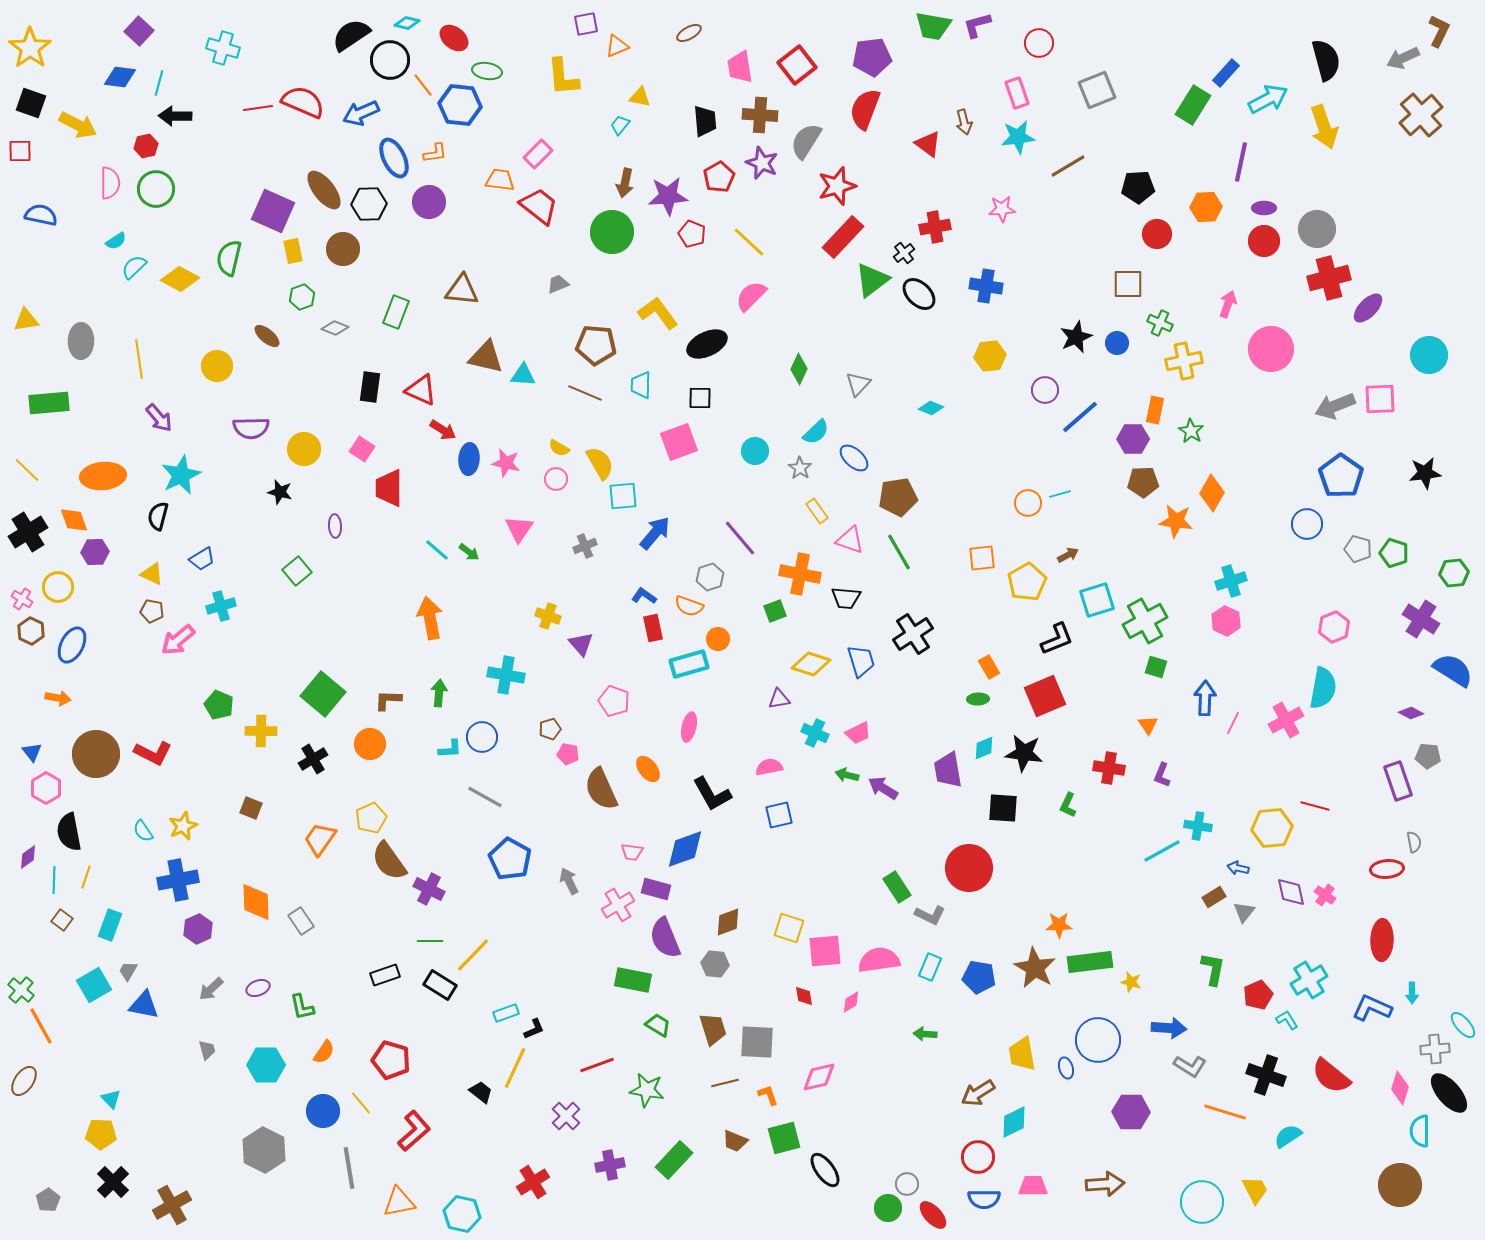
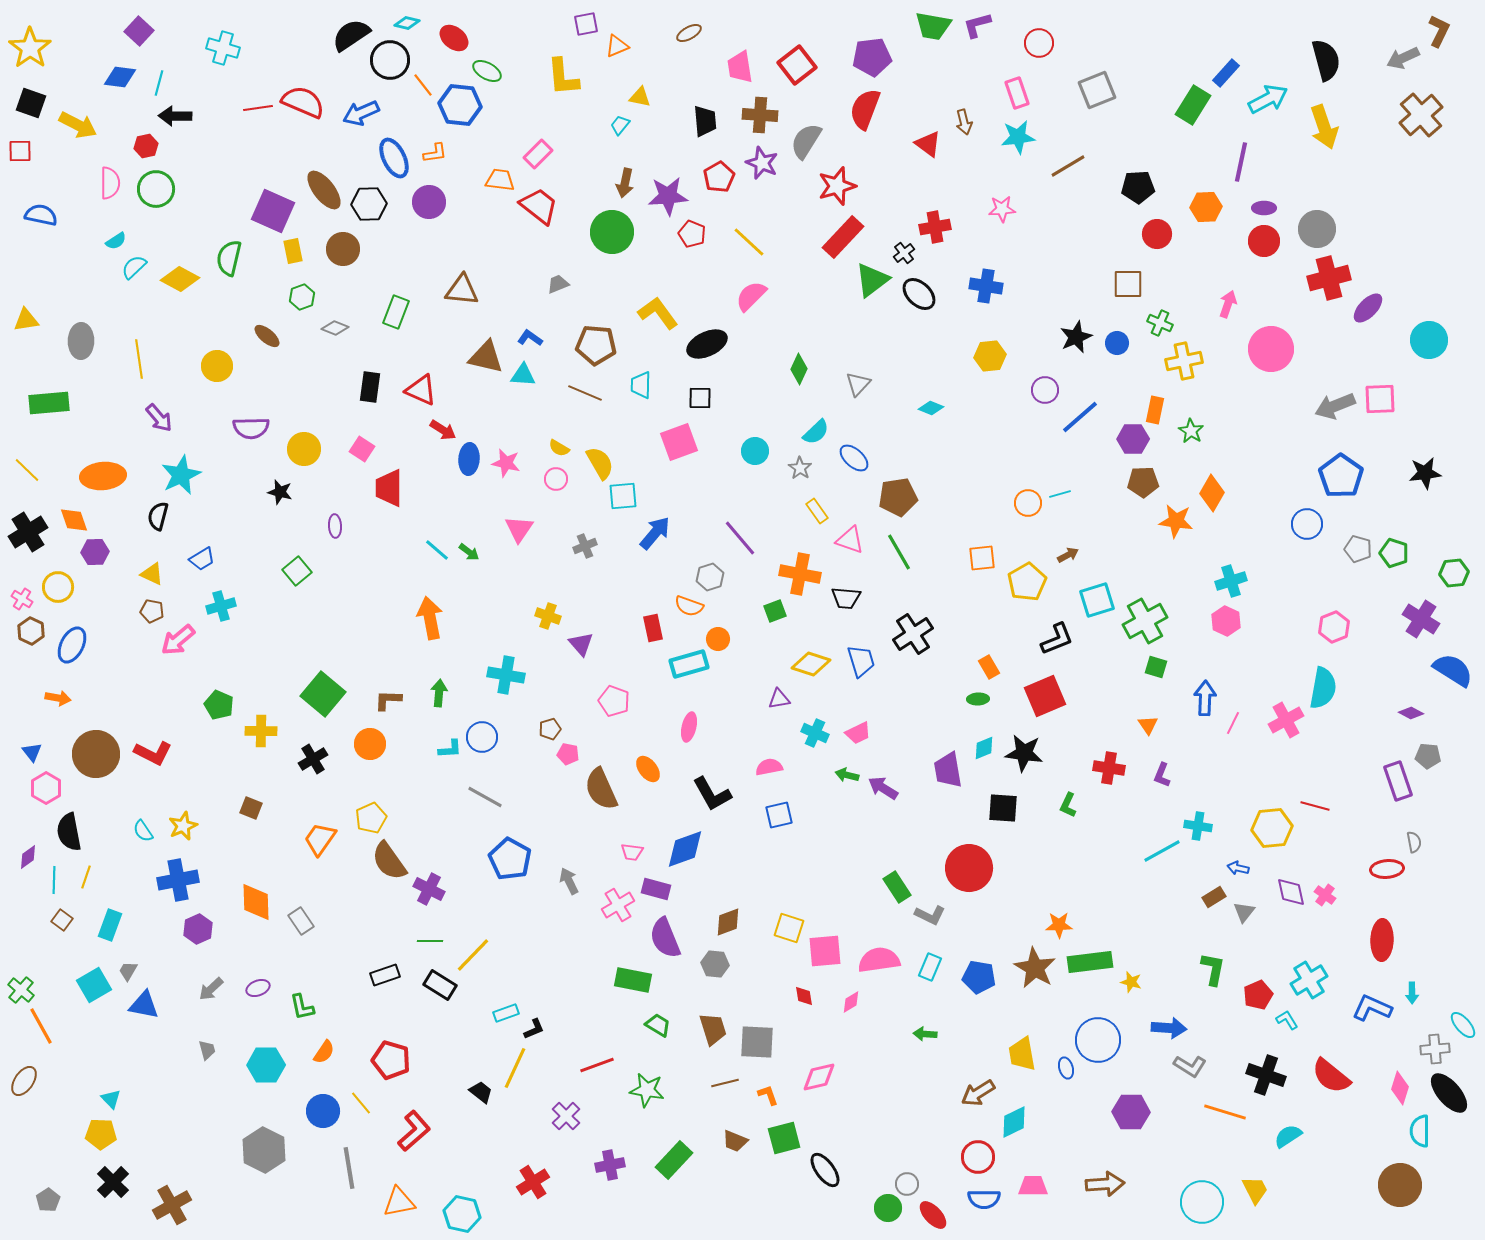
green ellipse at (487, 71): rotated 20 degrees clockwise
cyan circle at (1429, 355): moved 15 px up
blue L-shape at (644, 596): moved 114 px left, 258 px up
